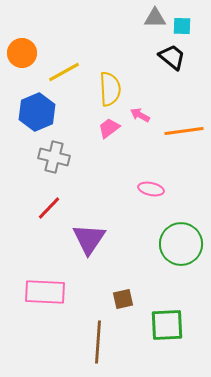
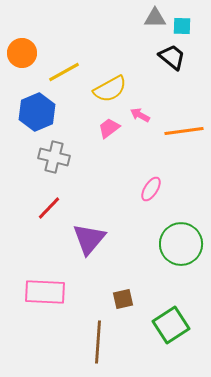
yellow semicircle: rotated 64 degrees clockwise
pink ellipse: rotated 70 degrees counterclockwise
purple triangle: rotated 6 degrees clockwise
green square: moved 4 px right; rotated 30 degrees counterclockwise
